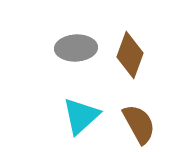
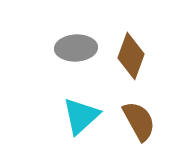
brown diamond: moved 1 px right, 1 px down
brown semicircle: moved 3 px up
